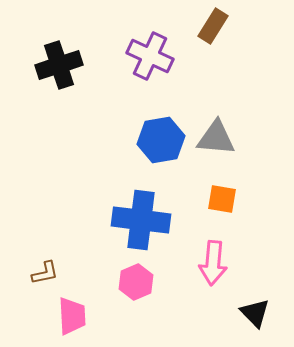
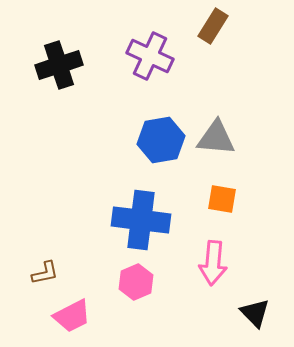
pink trapezoid: rotated 66 degrees clockwise
